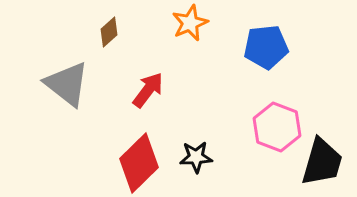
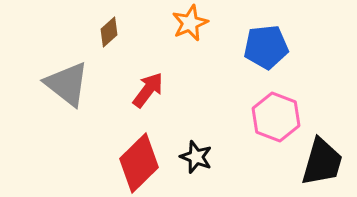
pink hexagon: moved 1 px left, 10 px up
black star: rotated 24 degrees clockwise
